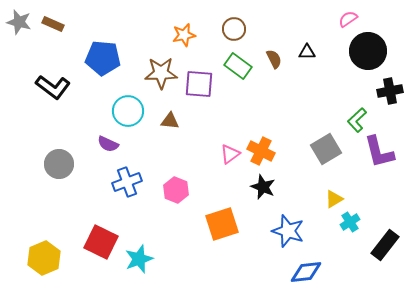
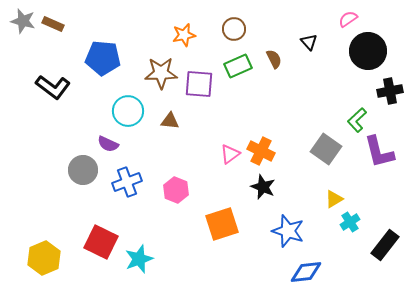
gray star: moved 4 px right, 1 px up
black triangle: moved 2 px right, 10 px up; rotated 48 degrees clockwise
green rectangle: rotated 60 degrees counterclockwise
gray square: rotated 24 degrees counterclockwise
gray circle: moved 24 px right, 6 px down
